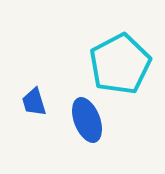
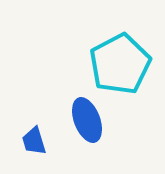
blue trapezoid: moved 39 px down
